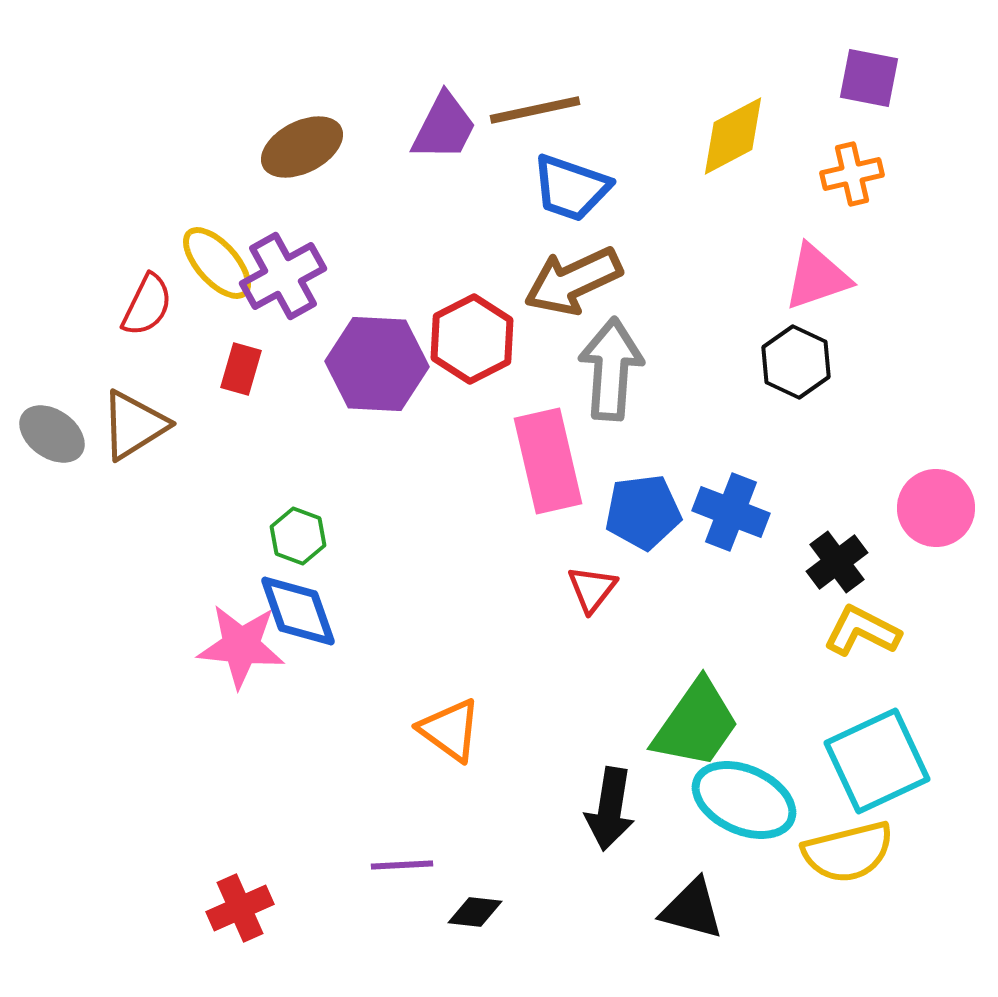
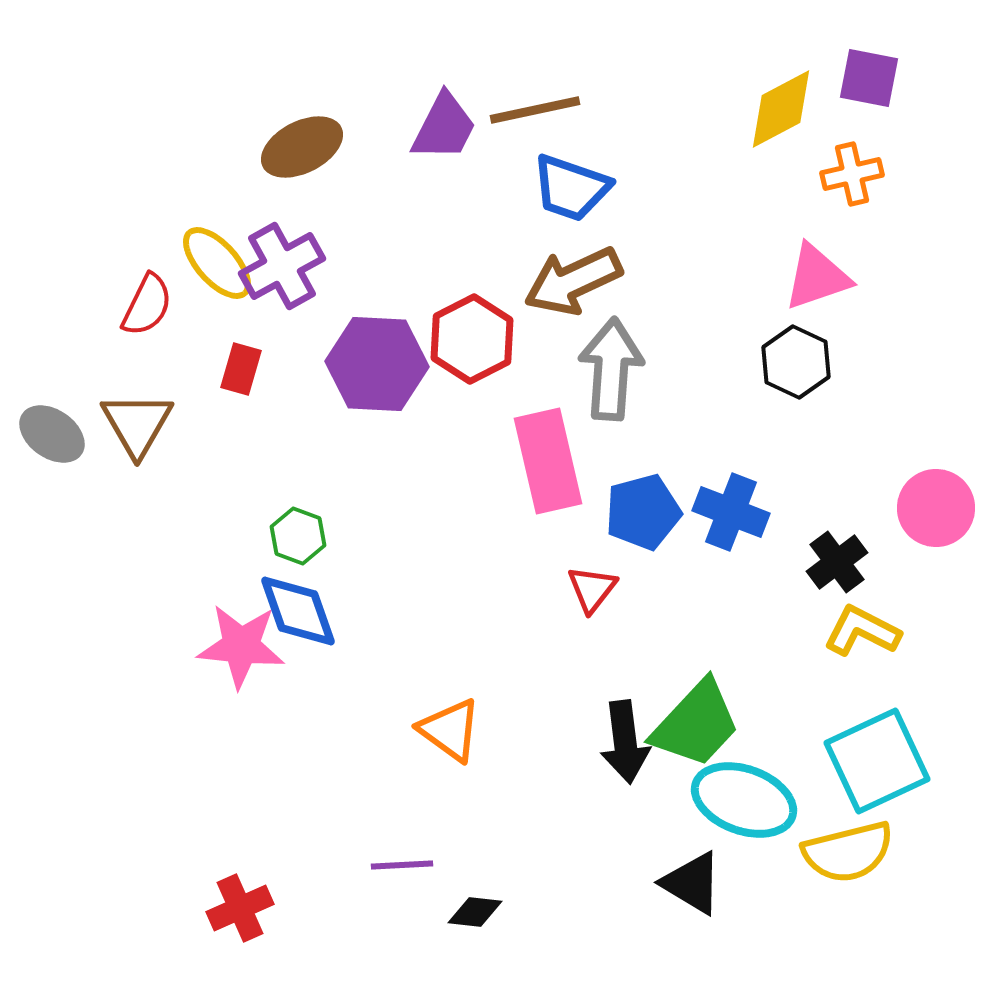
yellow diamond: moved 48 px right, 27 px up
purple cross: moved 1 px left, 10 px up
brown triangle: moved 3 px right, 1 px up; rotated 28 degrees counterclockwise
blue pentagon: rotated 8 degrees counterclockwise
green trapezoid: rotated 8 degrees clockwise
cyan ellipse: rotated 4 degrees counterclockwise
black arrow: moved 15 px right, 67 px up; rotated 16 degrees counterclockwise
black triangle: moved 26 px up; rotated 16 degrees clockwise
